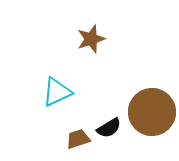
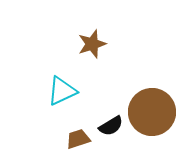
brown star: moved 1 px right, 5 px down
cyan triangle: moved 5 px right, 1 px up
black semicircle: moved 2 px right, 2 px up
